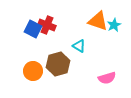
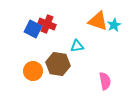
red cross: moved 1 px up
cyan triangle: moved 2 px left; rotated 40 degrees counterclockwise
brown hexagon: rotated 25 degrees clockwise
pink semicircle: moved 2 px left, 3 px down; rotated 84 degrees counterclockwise
